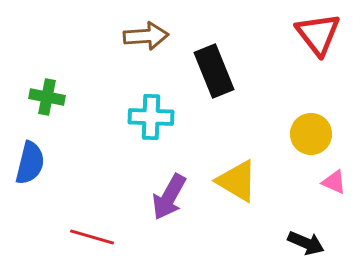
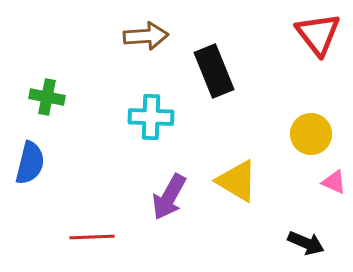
red line: rotated 18 degrees counterclockwise
